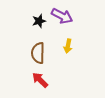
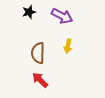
black star: moved 10 px left, 9 px up
